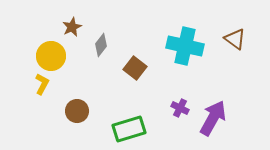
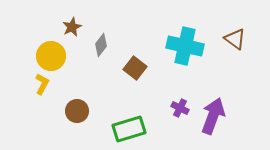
purple arrow: moved 2 px up; rotated 9 degrees counterclockwise
